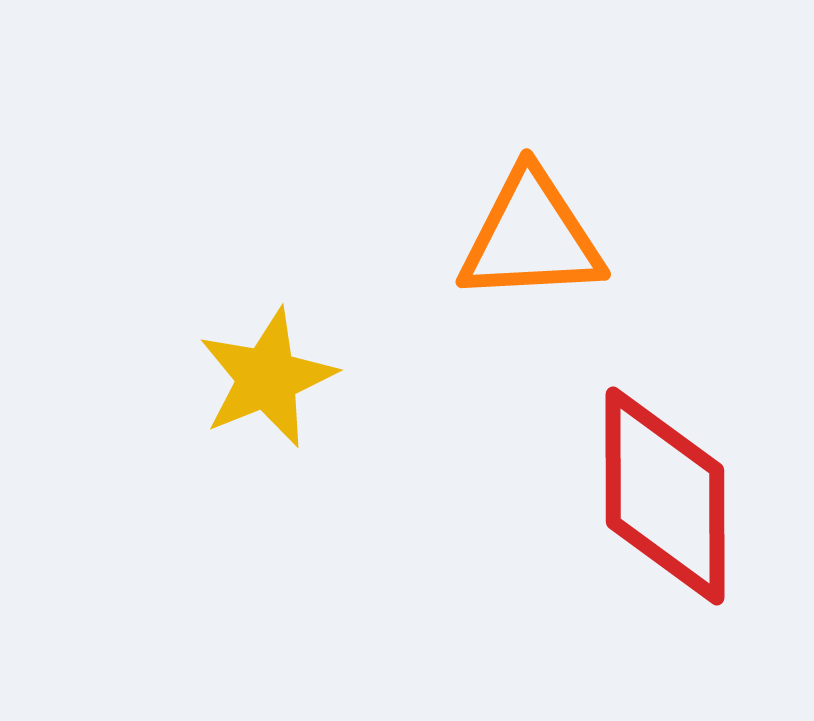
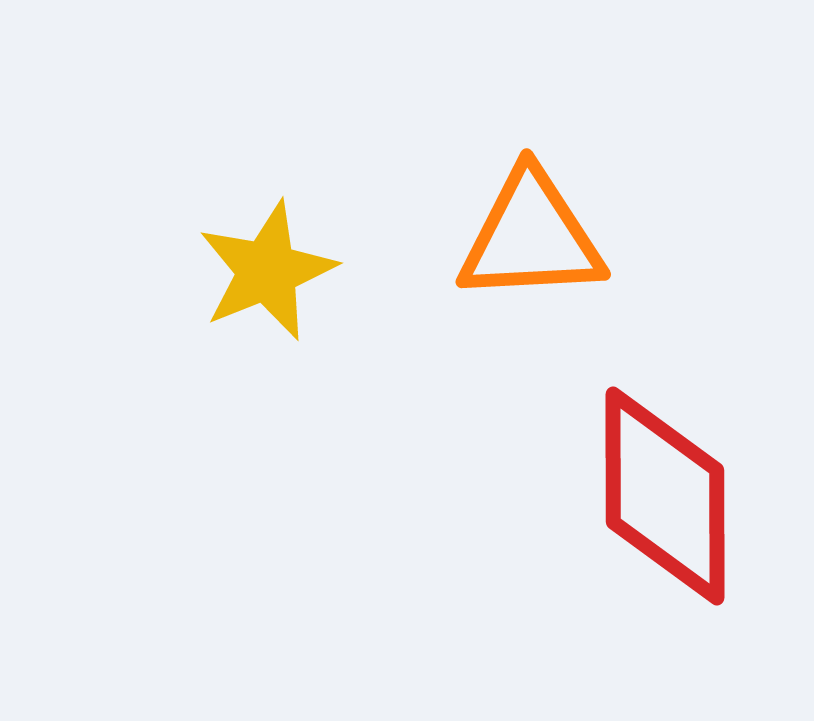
yellow star: moved 107 px up
